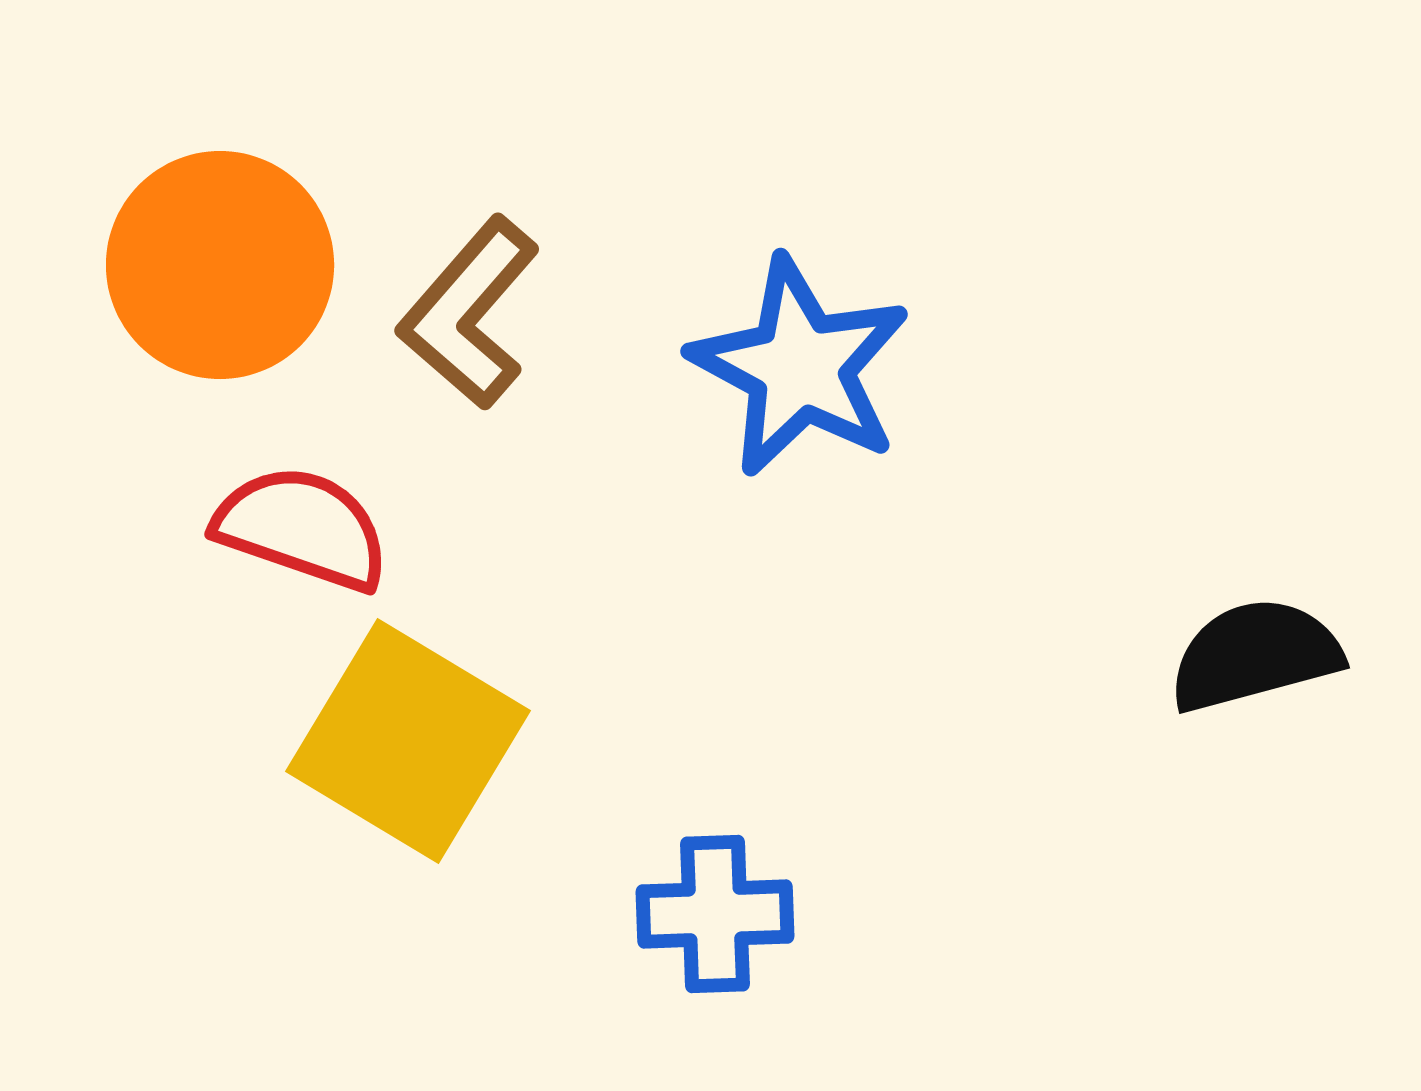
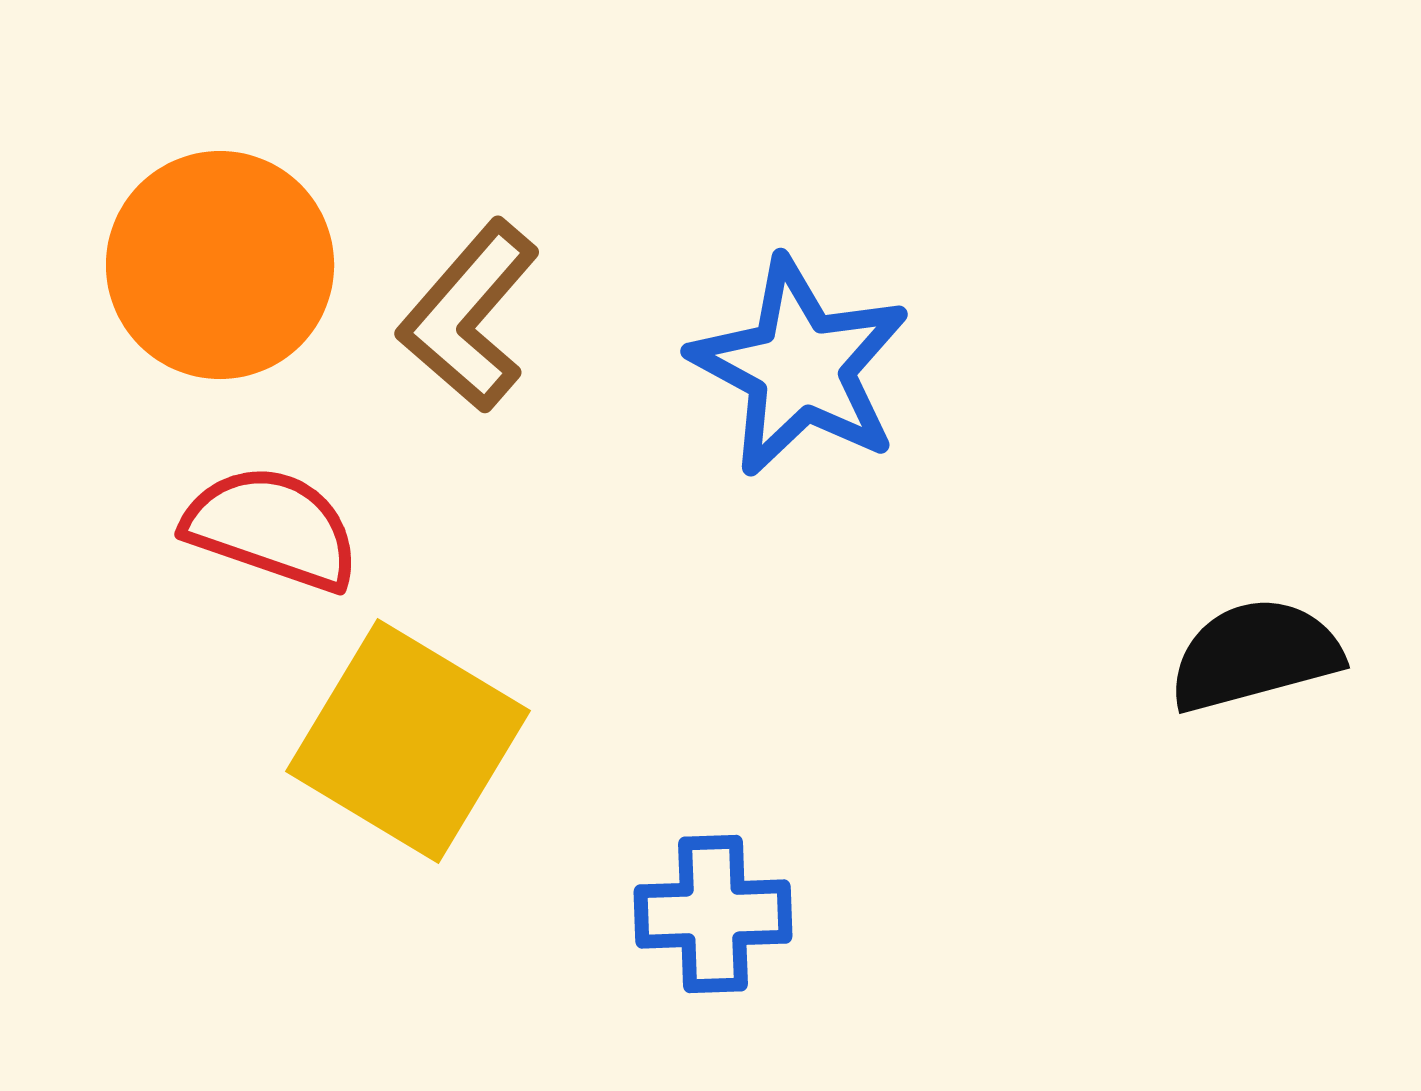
brown L-shape: moved 3 px down
red semicircle: moved 30 px left
blue cross: moved 2 px left
